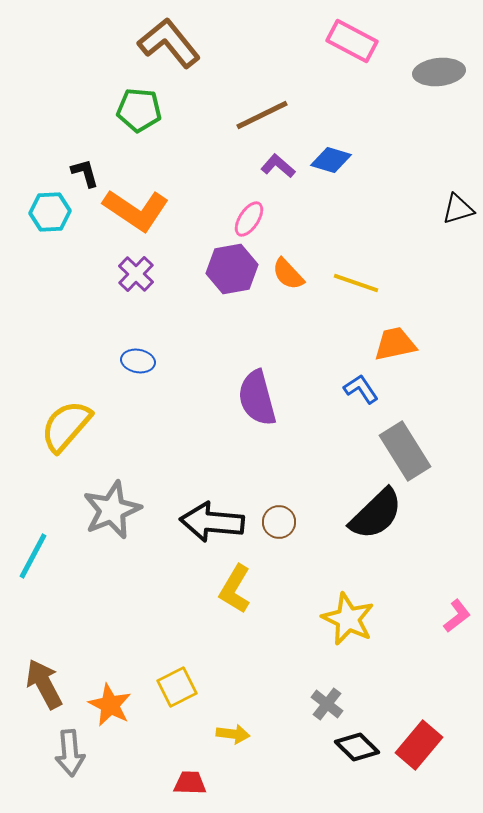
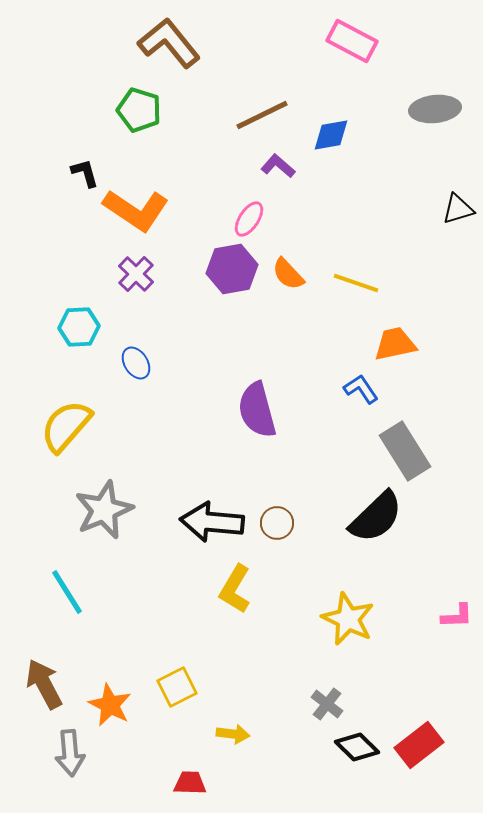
gray ellipse: moved 4 px left, 37 px down
green pentagon: rotated 12 degrees clockwise
blue diamond: moved 25 px up; rotated 27 degrees counterclockwise
cyan hexagon: moved 29 px right, 115 px down
blue ellipse: moved 2 px left, 2 px down; rotated 48 degrees clockwise
purple semicircle: moved 12 px down
gray star: moved 8 px left
black semicircle: moved 3 px down
brown circle: moved 2 px left, 1 px down
cyan line: moved 34 px right, 36 px down; rotated 60 degrees counterclockwise
pink L-shape: rotated 36 degrees clockwise
red rectangle: rotated 12 degrees clockwise
